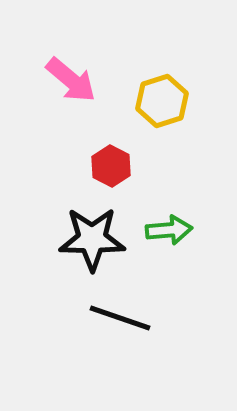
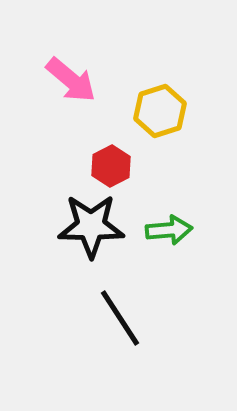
yellow hexagon: moved 2 px left, 10 px down
red hexagon: rotated 6 degrees clockwise
black star: moved 1 px left, 13 px up
black line: rotated 38 degrees clockwise
